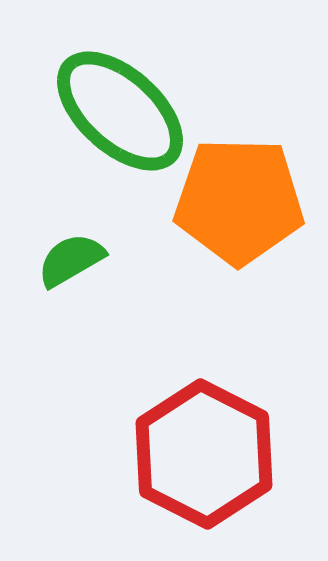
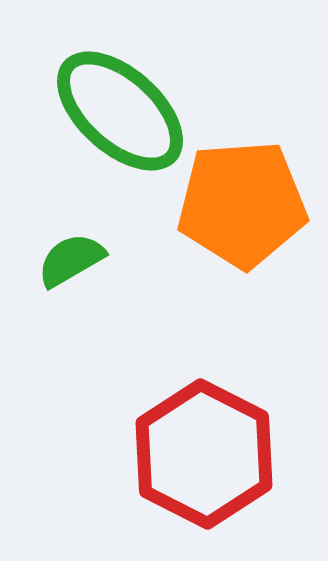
orange pentagon: moved 3 px right, 3 px down; rotated 5 degrees counterclockwise
